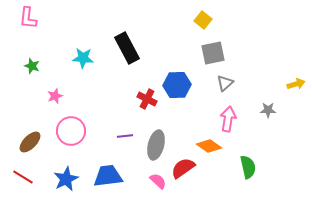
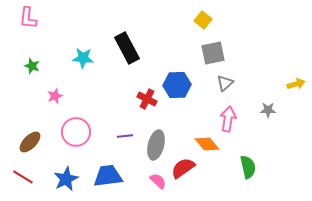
pink circle: moved 5 px right, 1 px down
orange diamond: moved 2 px left, 2 px up; rotated 15 degrees clockwise
